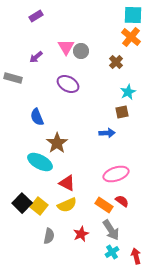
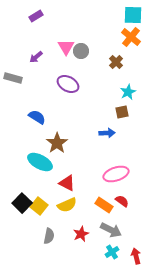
blue semicircle: rotated 144 degrees clockwise
gray arrow: rotated 30 degrees counterclockwise
